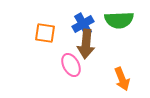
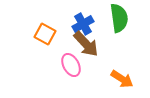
green semicircle: moved 2 px up; rotated 96 degrees counterclockwise
orange square: moved 1 px down; rotated 20 degrees clockwise
brown arrow: rotated 48 degrees counterclockwise
orange arrow: rotated 35 degrees counterclockwise
